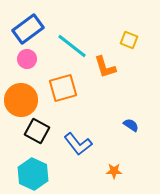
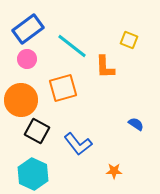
orange L-shape: rotated 15 degrees clockwise
blue semicircle: moved 5 px right, 1 px up
